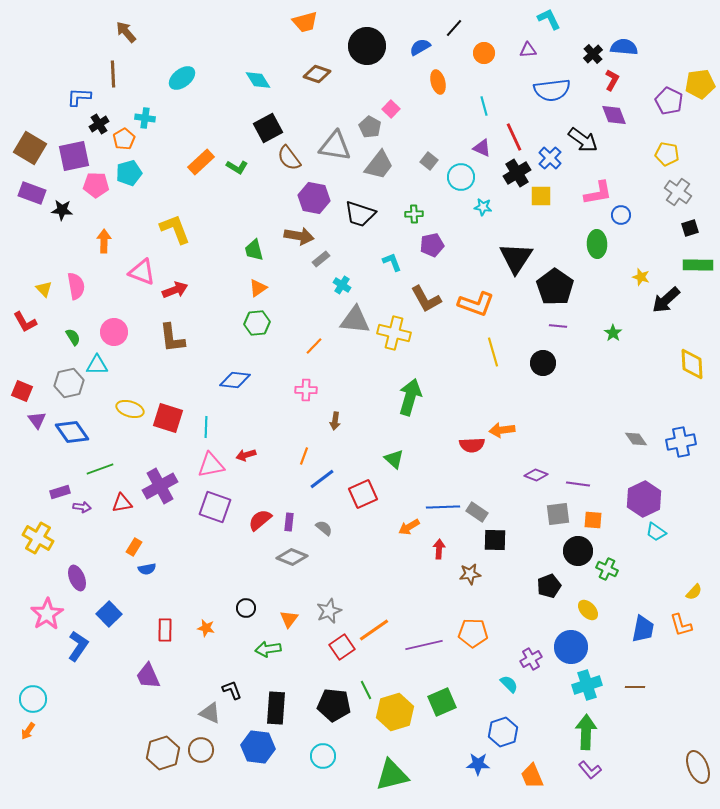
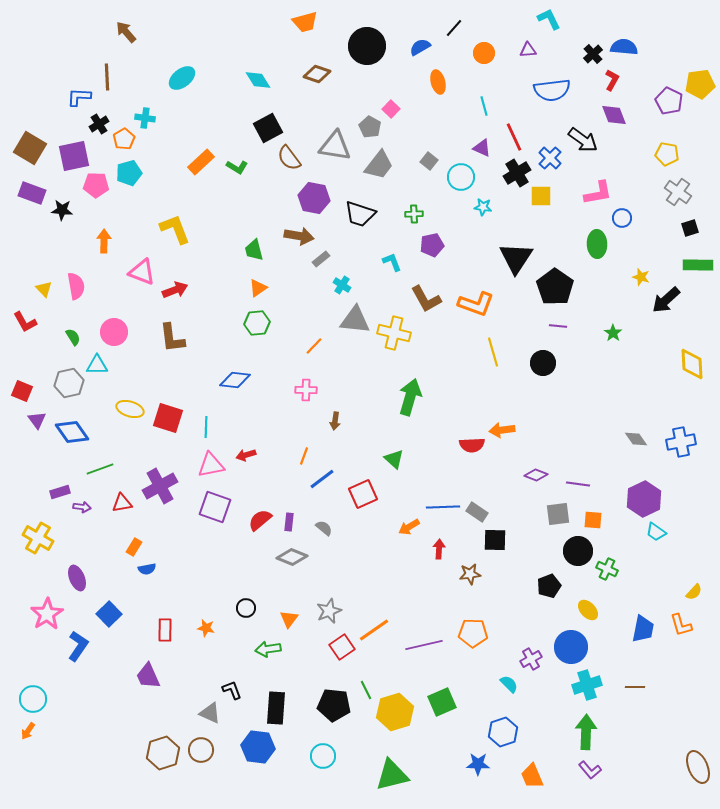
brown line at (113, 74): moved 6 px left, 3 px down
blue circle at (621, 215): moved 1 px right, 3 px down
